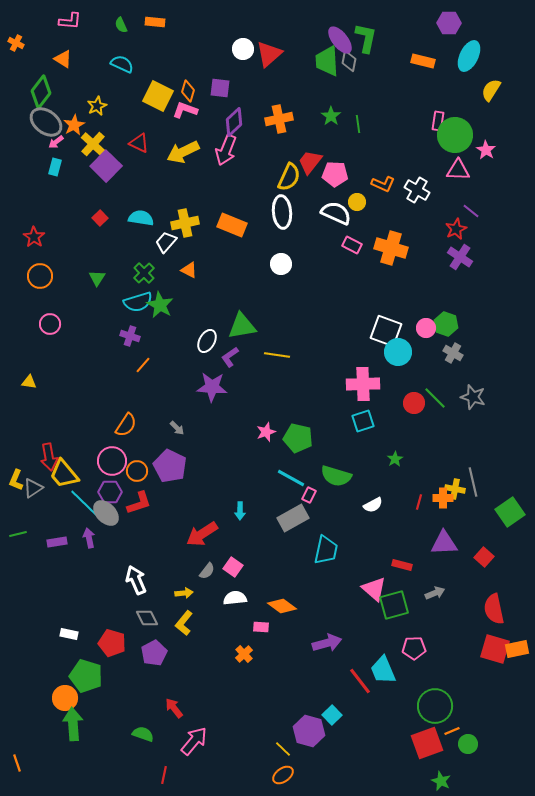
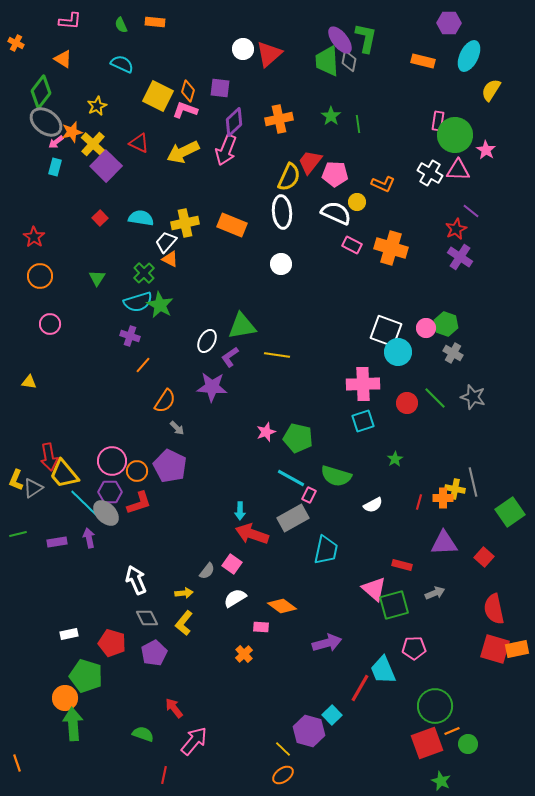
orange star at (74, 125): moved 2 px left, 7 px down; rotated 15 degrees clockwise
white cross at (417, 190): moved 13 px right, 17 px up
orange triangle at (189, 270): moved 19 px left, 11 px up
red circle at (414, 403): moved 7 px left
orange semicircle at (126, 425): moved 39 px right, 24 px up
red arrow at (202, 534): moved 50 px right; rotated 52 degrees clockwise
pink square at (233, 567): moved 1 px left, 3 px up
white semicircle at (235, 598): rotated 25 degrees counterclockwise
white rectangle at (69, 634): rotated 24 degrees counterclockwise
red line at (360, 681): moved 7 px down; rotated 68 degrees clockwise
